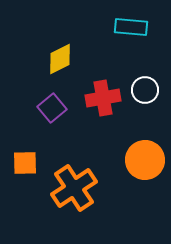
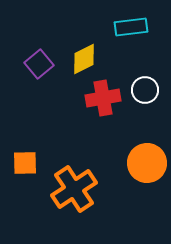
cyan rectangle: rotated 12 degrees counterclockwise
yellow diamond: moved 24 px right
purple square: moved 13 px left, 44 px up
orange circle: moved 2 px right, 3 px down
orange cross: moved 1 px down
